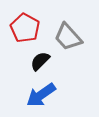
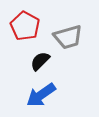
red pentagon: moved 2 px up
gray trapezoid: rotated 64 degrees counterclockwise
